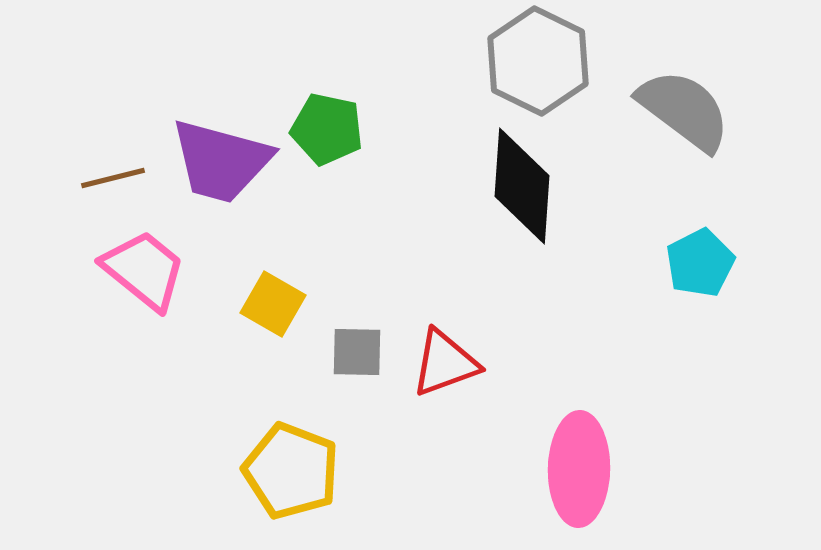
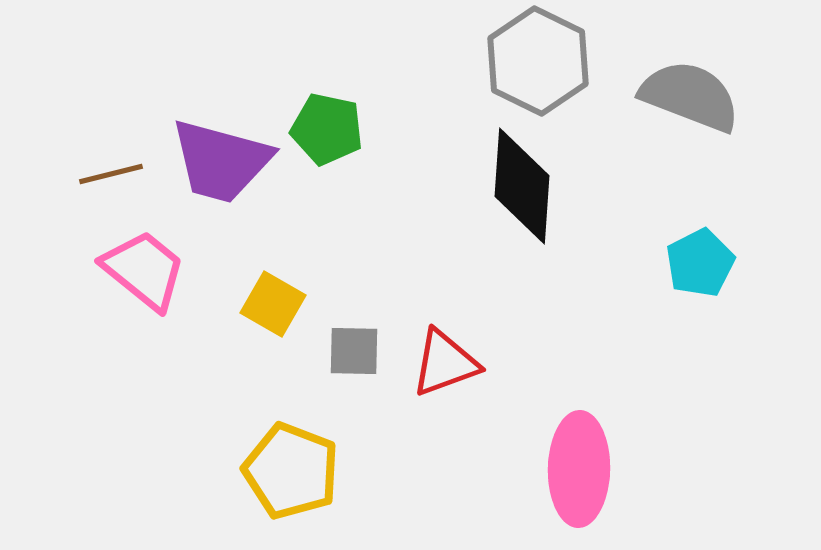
gray semicircle: moved 6 px right, 14 px up; rotated 16 degrees counterclockwise
brown line: moved 2 px left, 4 px up
gray square: moved 3 px left, 1 px up
